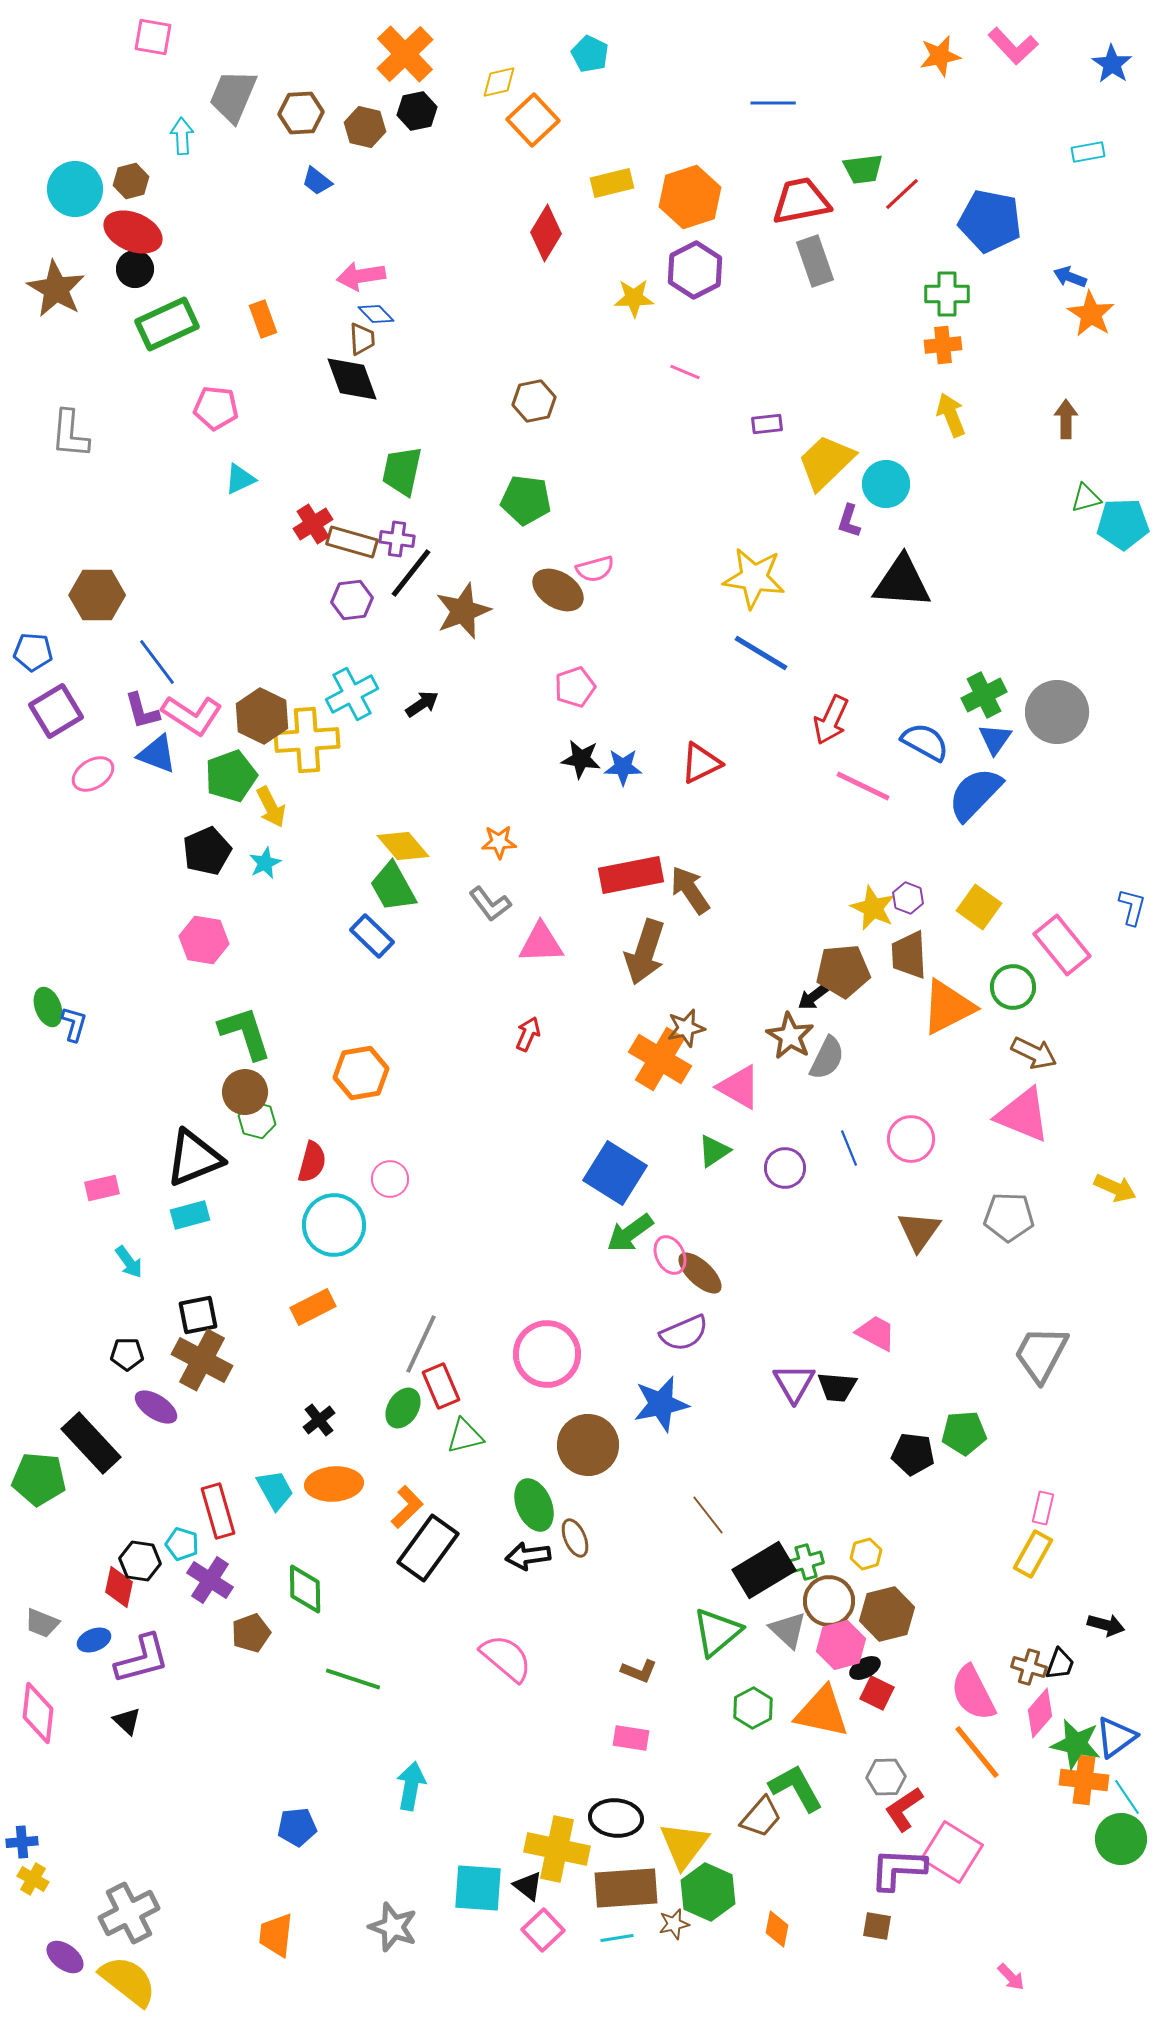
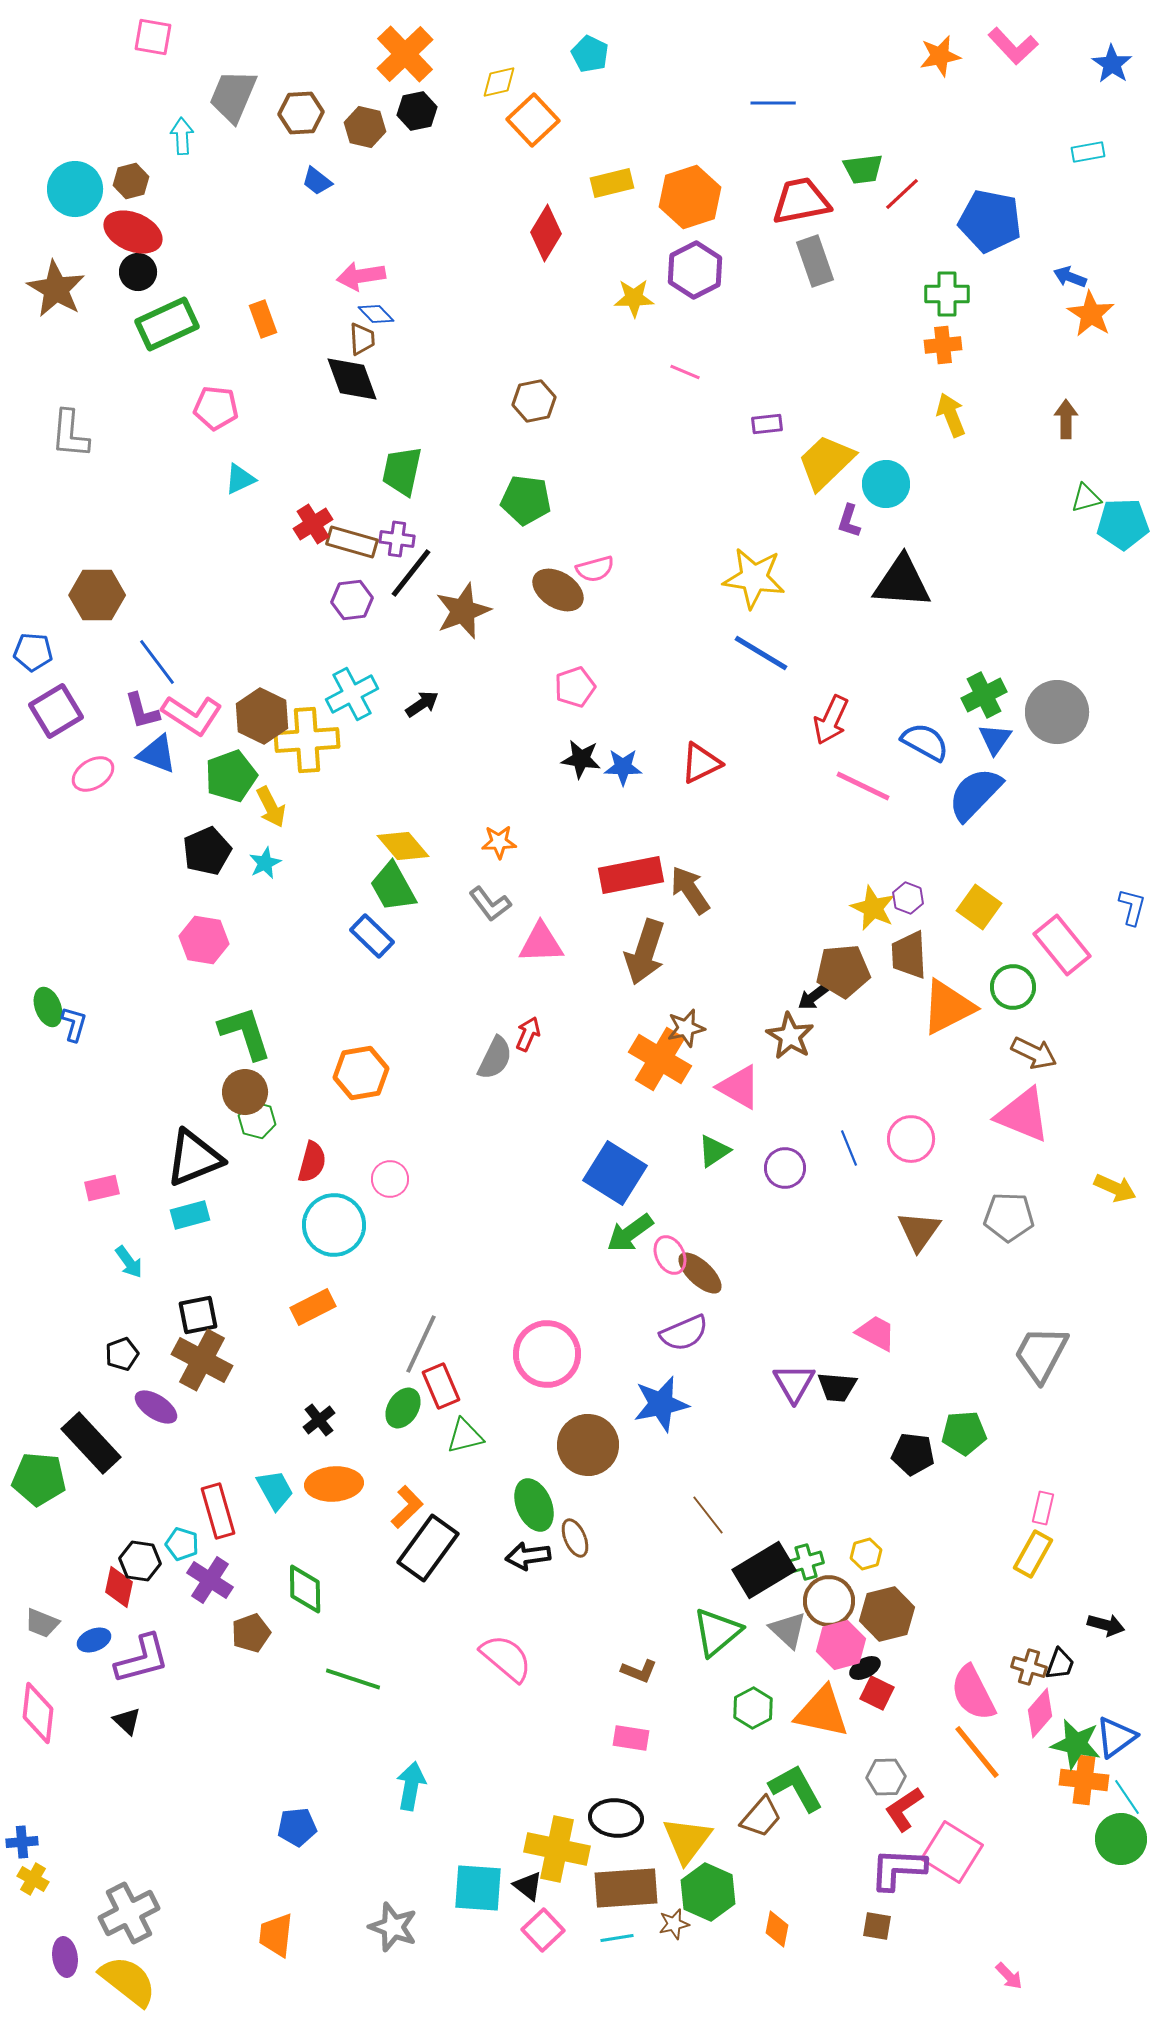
black circle at (135, 269): moved 3 px right, 3 px down
gray semicircle at (827, 1058): moved 332 px left
black pentagon at (127, 1354): moved 5 px left; rotated 20 degrees counterclockwise
yellow triangle at (684, 1845): moved 3 px right, 5 px up
purple ellipse at (65, 1957): rotated 45 degrees clockwise
pink arrow at (1011, 1977): moved 2 px left, 1 px up
